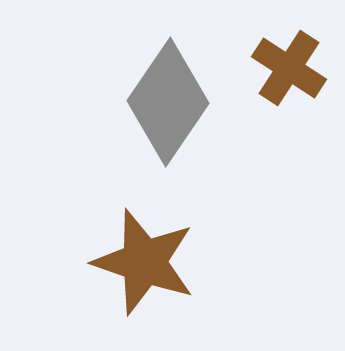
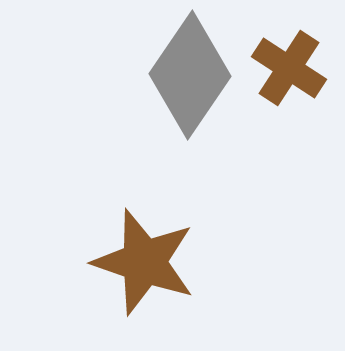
gray diamond: moved 22 px right, 27 px up
